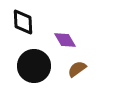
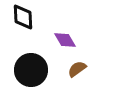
black diamond: moved 5 px up
black circle: moved 3 px left, 4 px down
